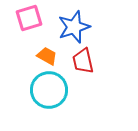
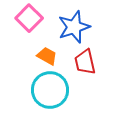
pink square: rotated 28 degrees counterclockwise
red trapezoid: moved 2 px right, 1 px down
cyan circle: moved 1 px right
